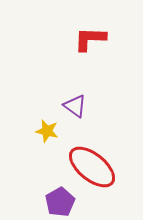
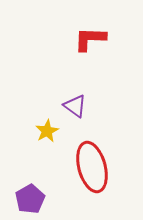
yellow star: rotated 30 degrees clockwise
red ellipse: rotated 36 degrees clockwise
purple pentagon: moved 30 px left, 3 px up
